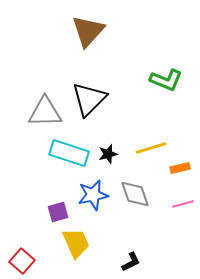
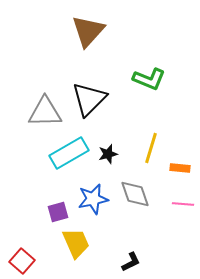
green L-shape: moved 17 px left, 1 px up
yellow line: rotated 56 degrees counterclockwise
cyan rectangle: rotated 48 degrees counterclockwise
orange rectangle: rotated 18 degrees clockwise
blue star: moved 4 px down
pink line: rotated 20 degrees clockwise
